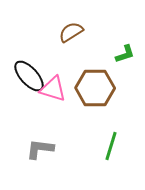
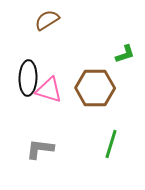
brown semicircle: moved 24 px left, 12 px up
black ellipse: moved 1 px left, 2 px down; rotated 44 degrees clockwise
pink triangle: moved 4 px left, 1 px down
green line: moved 2 px up
